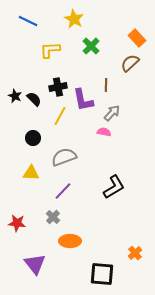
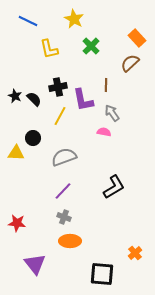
yellow L-shape: moved 1 px left, 1 px up; rotated 100 degrees counterclockwise
gray arrow: rotated 78 degrees counterclockwise
yellow triangle: moved 15 px left, 20 px up
gray cross: moved 11 px right; rotated 24 degrees counterclockwise
